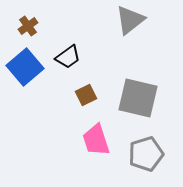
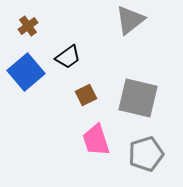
blue square: moved 1 px right, 5 px down
